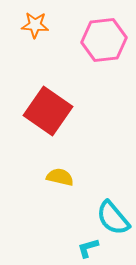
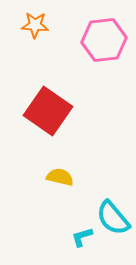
cyan L-shape: moved 6 px left, 11 px up
